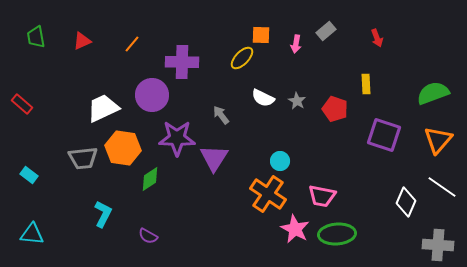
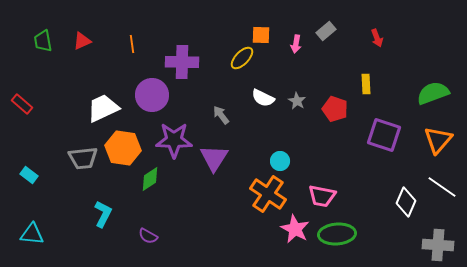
green trapezoid: moved 7 px right, 4 px down
orange line: rotated 48 degrees counterclockwise
purple star: moved 3 px left, 2 px down
